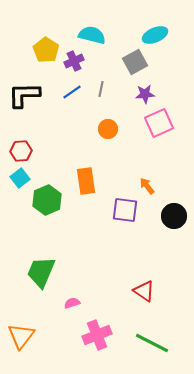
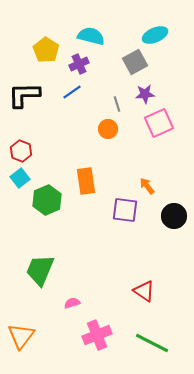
cyan semicircle: moved 1 px left, 1 px down
purple cross: moved 5 px right, 3 px down
gray line: moved 16 px right, 15 px down; rotated 28 degrees counterclockwise
red hexagon: rotated 25 degrees clockwise
green trapezoid: moved 1 px left, 2 px up
